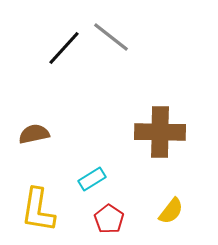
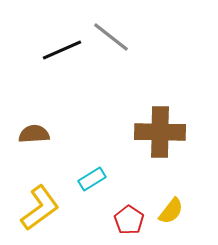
black line: moved 2 px left, 2 px down; rotated 24 degrees clockwise
brown semicircle: rotated 8 degrees clockwise
yellow L-shape: moved 2 px right, 2 px up; rotated 135 degrees counterclockwise
red pentagon: moved 20 px right, 1 px down
